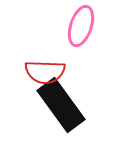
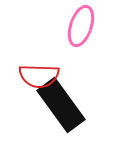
red semicircle: moved 6 px left, 4 px down
